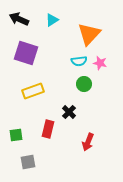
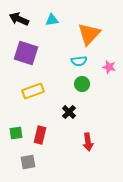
cyan triangle: rotated 24 degrees clockwise
pink star: moved 9 px right, 4 px down
green circle: moved 2 px left
red rectangle: moved 8 px left, 6 px down
green square: moved 2 px up
red arrow: rotated 30 degrees counterclockwise
